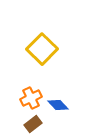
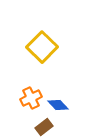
yellow square: moved 2 px up
brown rectangle: moved 11 px right, 3 px down
